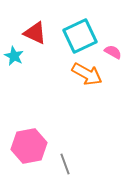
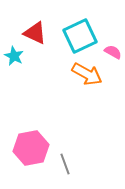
pink hexagon: moved 2 px right, 2 px down
